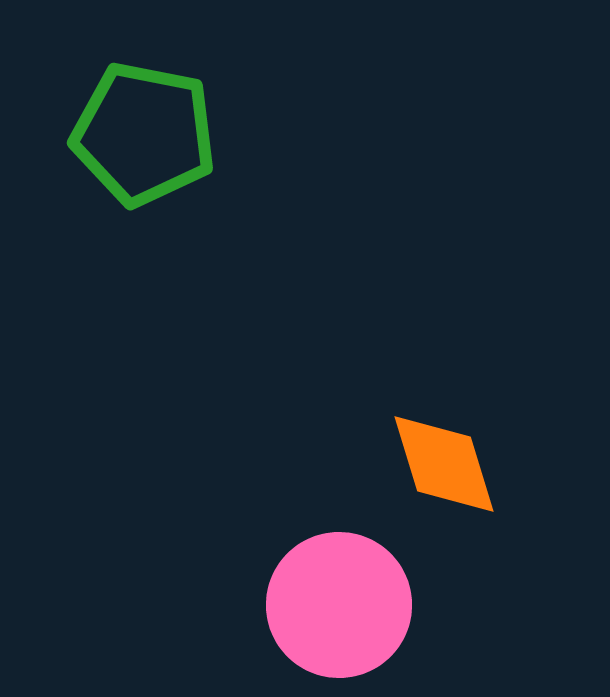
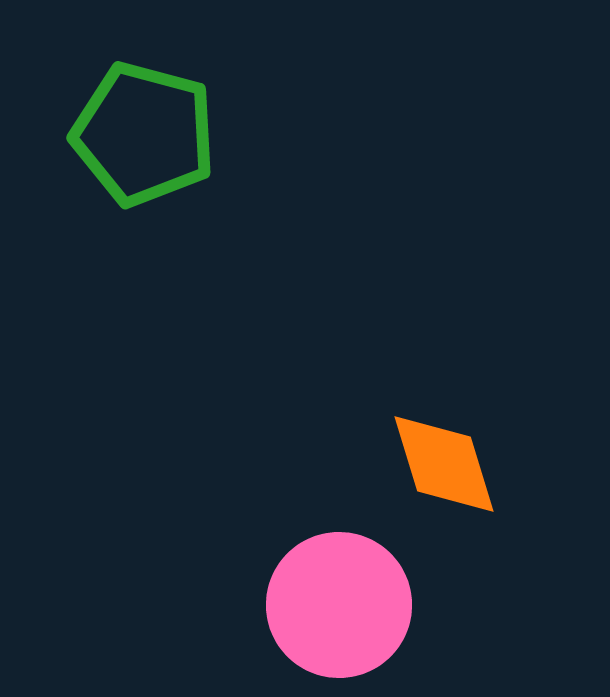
green pentagon: rotated 4 degrees clockwise
